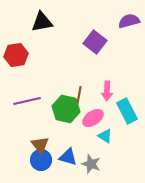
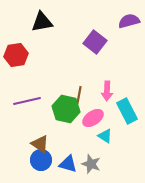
brown triangle: moved 1 px up; rotated 18 degrees counterclockwise
blue triangle: moved 7 px down
